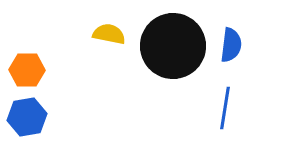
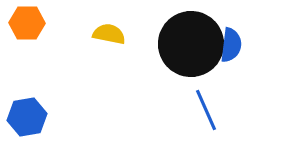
black circle: moved 18 px right, 2 px up
orange hexagon: moved 47 px up
blue line: moved 19 px left, 2 px down; rotated 33 degrees counterclockwise
